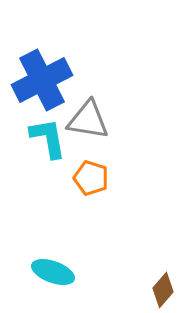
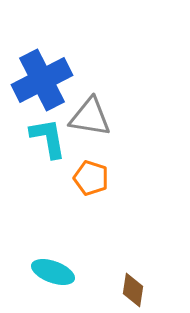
gray triangle: moved 2 px right, 3 px up
brown diamond: moved 30 px left; rotated 32 degrees counterclockwise
